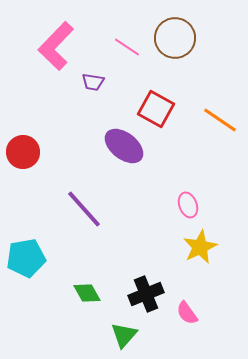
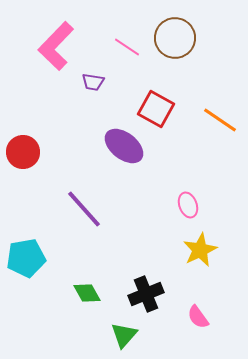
yellow star: moved 3 px down
pink semicircle: moved 11 px right, 4 px down
